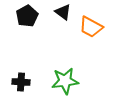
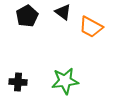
black cross: moved 3 px left
